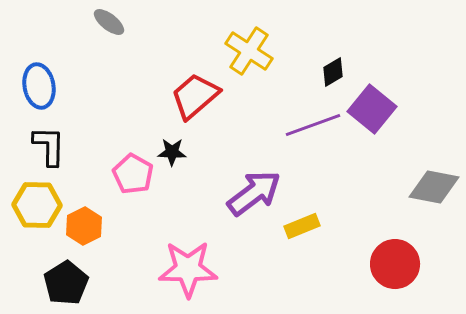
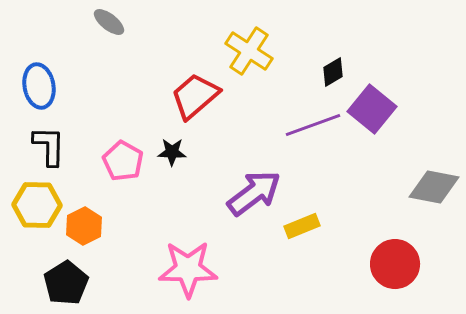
pink pentagon: moved 10 px left, 13 px up
